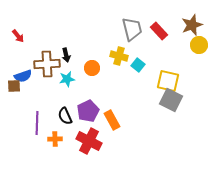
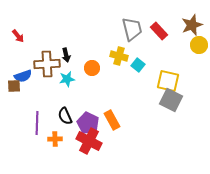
purple pentagon: moved 12 px down; rotated 20 degrees counterclockwise
